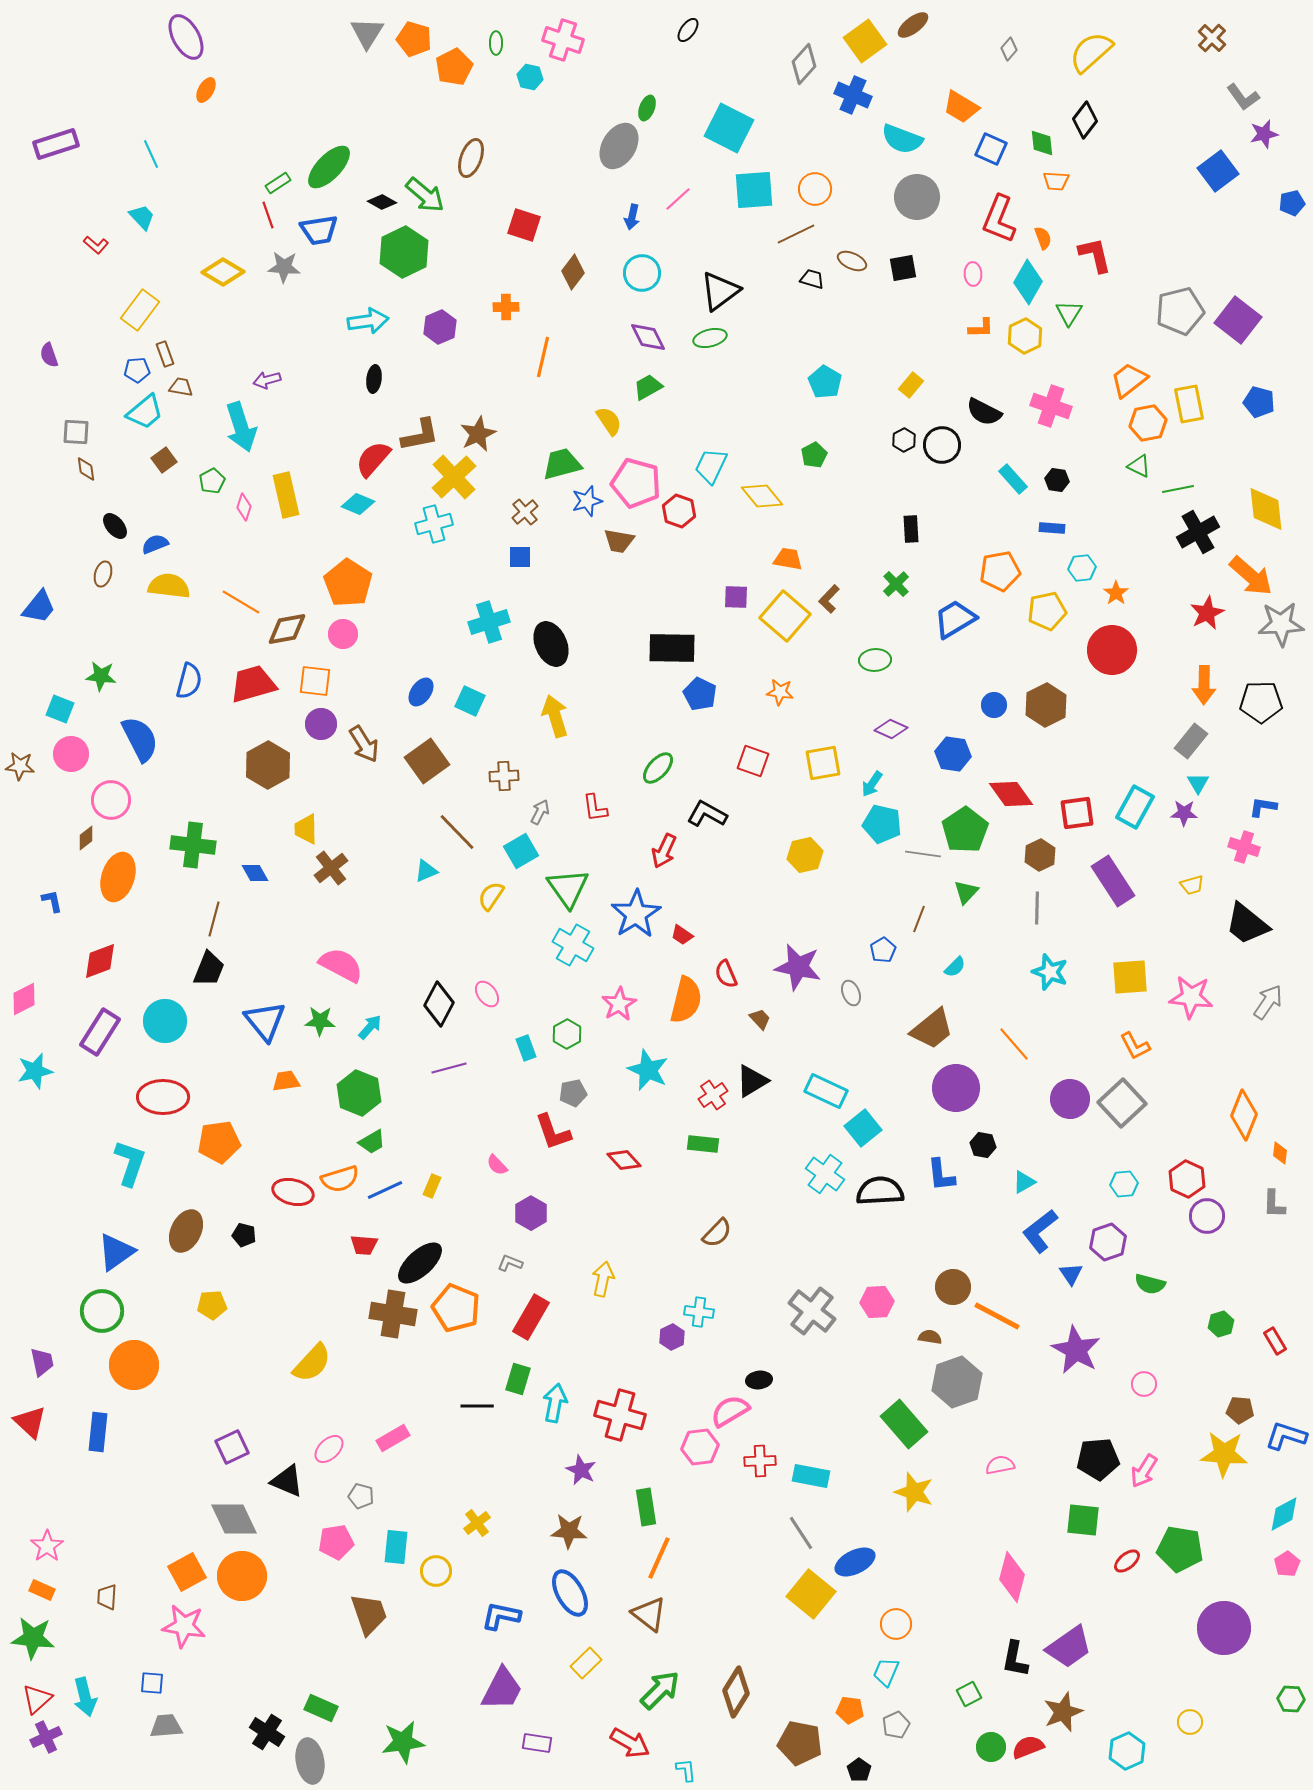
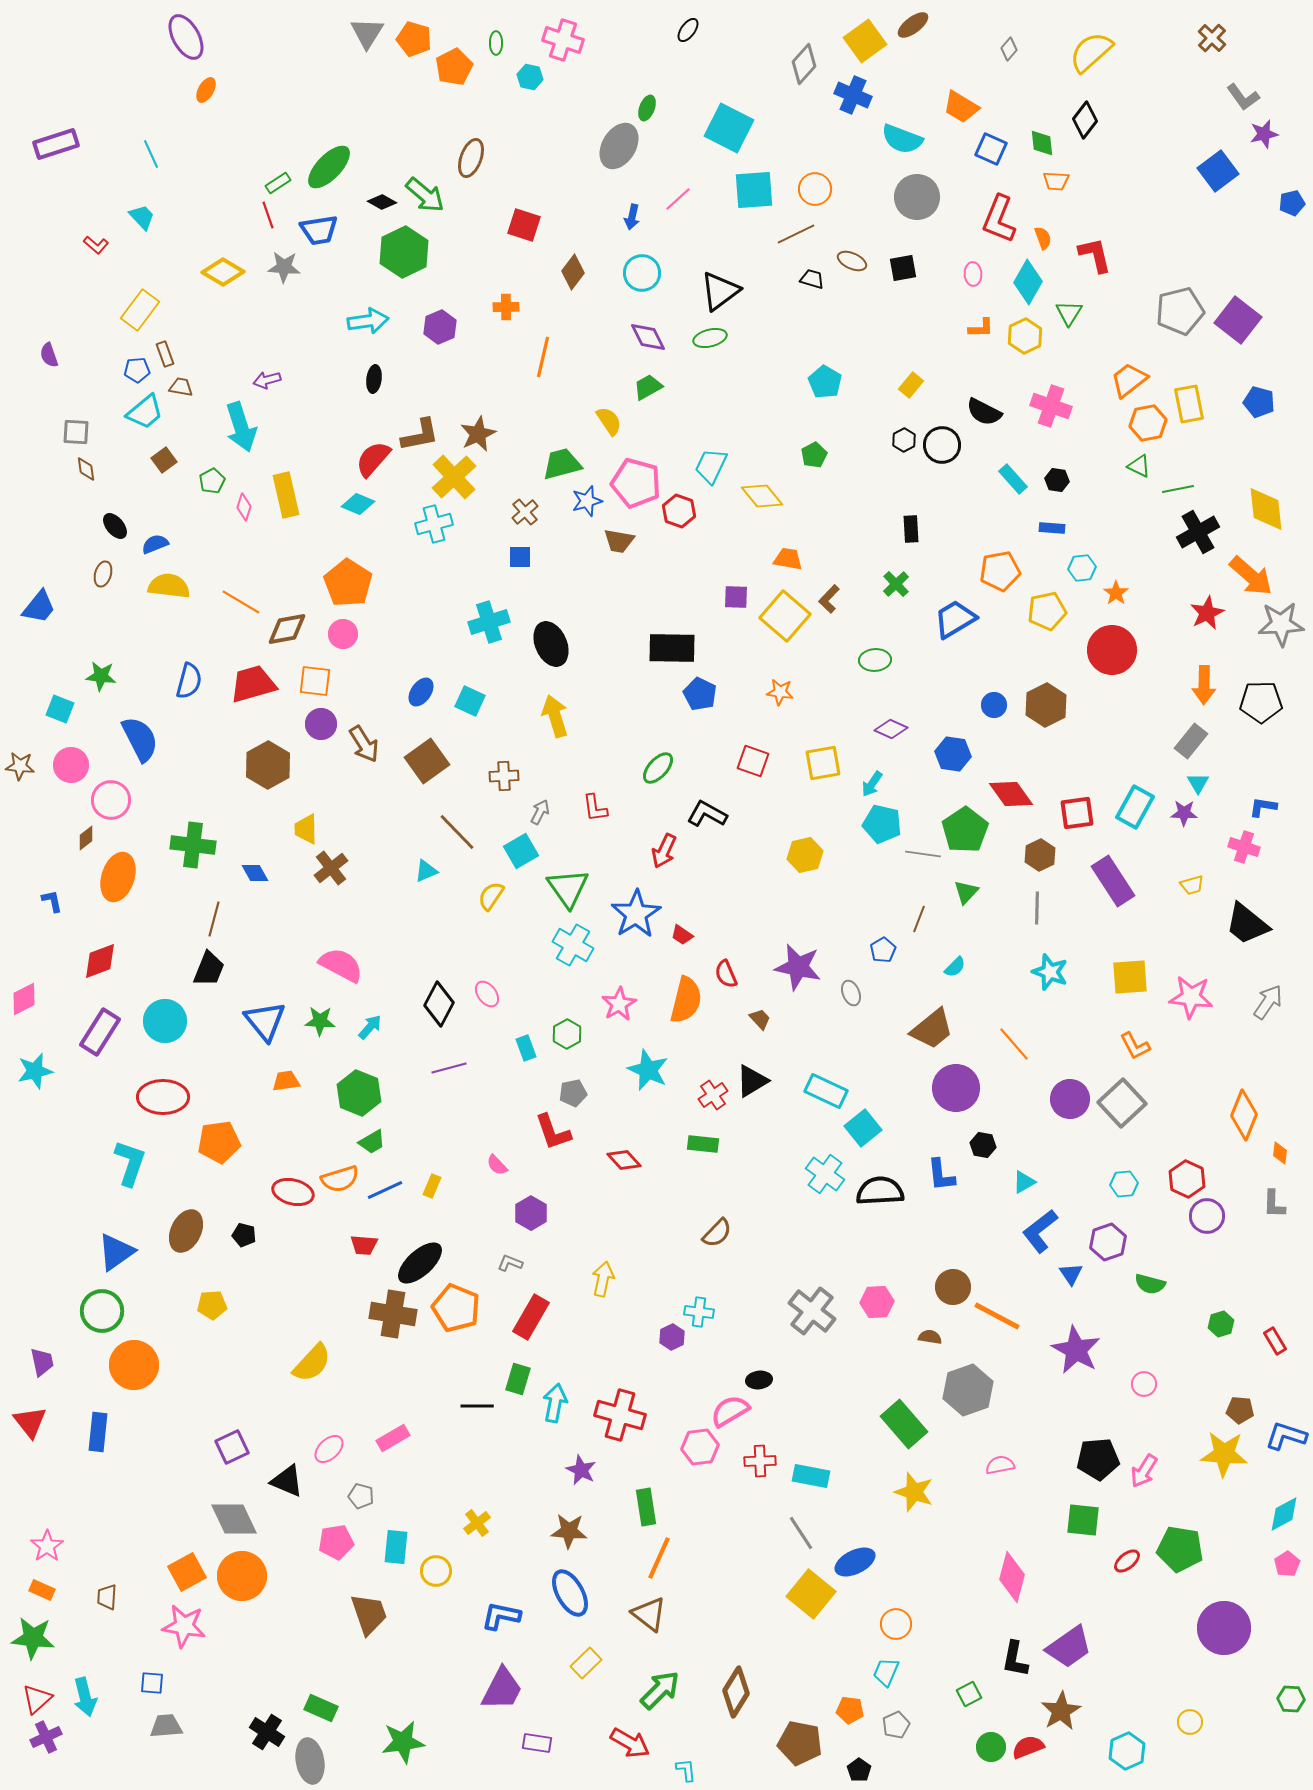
pink circle at (71, 754): moved 11 px down
gray hexagon at (957, 1382): moved 11 px right, 8 px down
red triangle at (30, 1422): rotated 9 degrees clockwise
brown star at (1063, 1712): moved 2 px left, 1 px up; rotated 9 degrees counterclockwise
